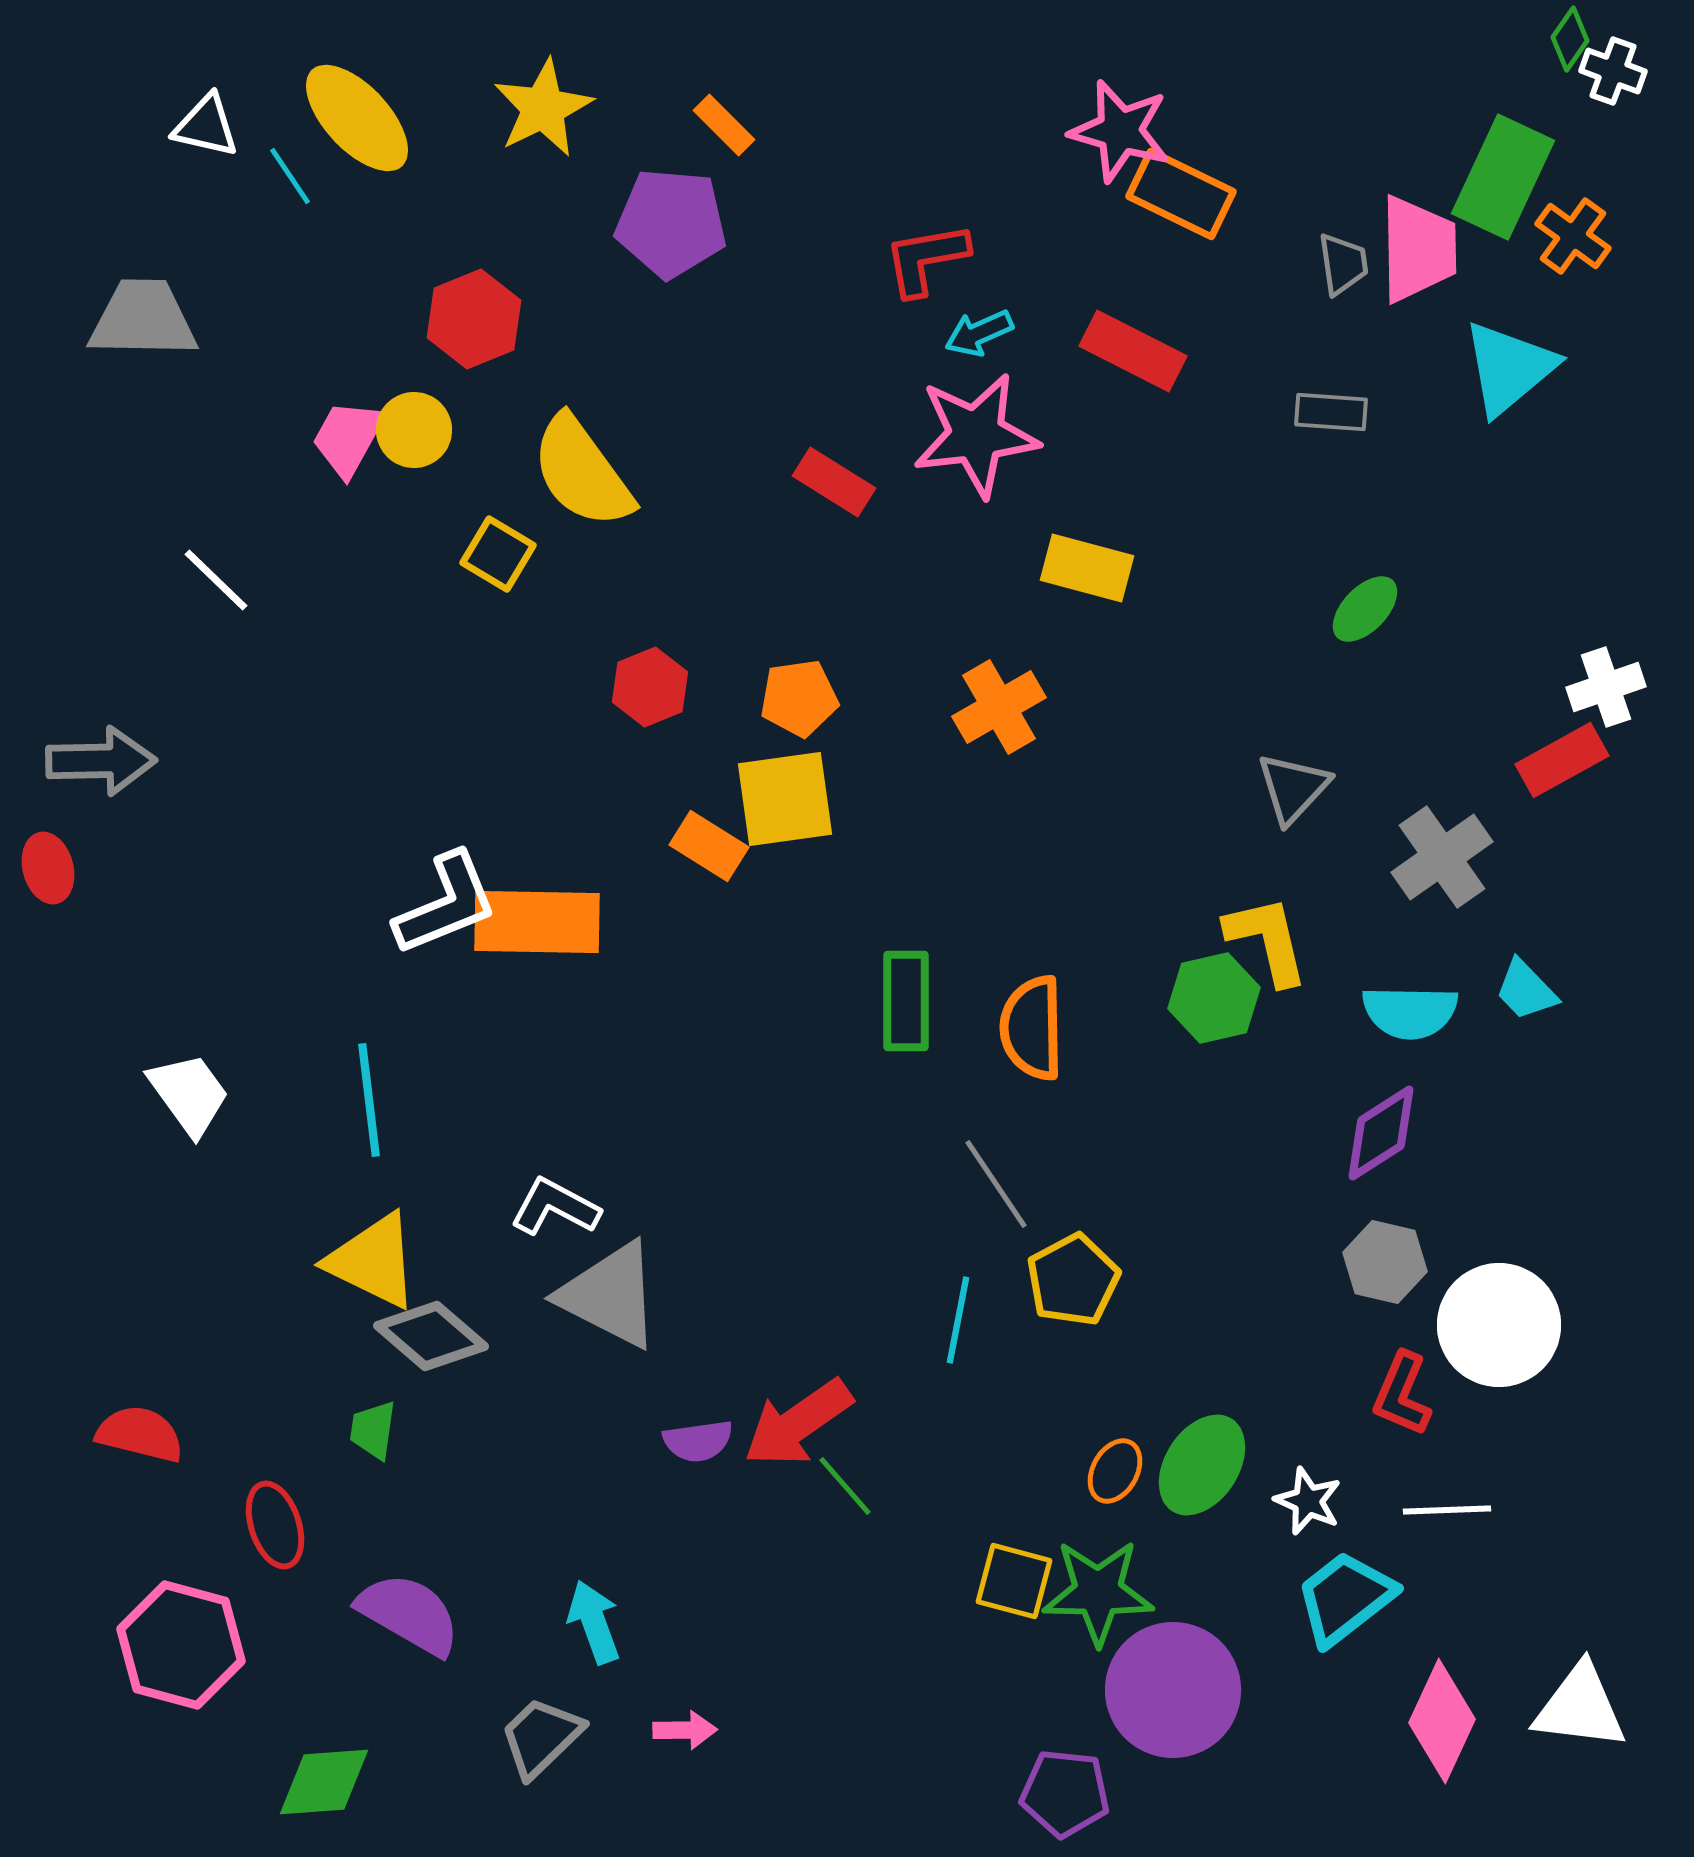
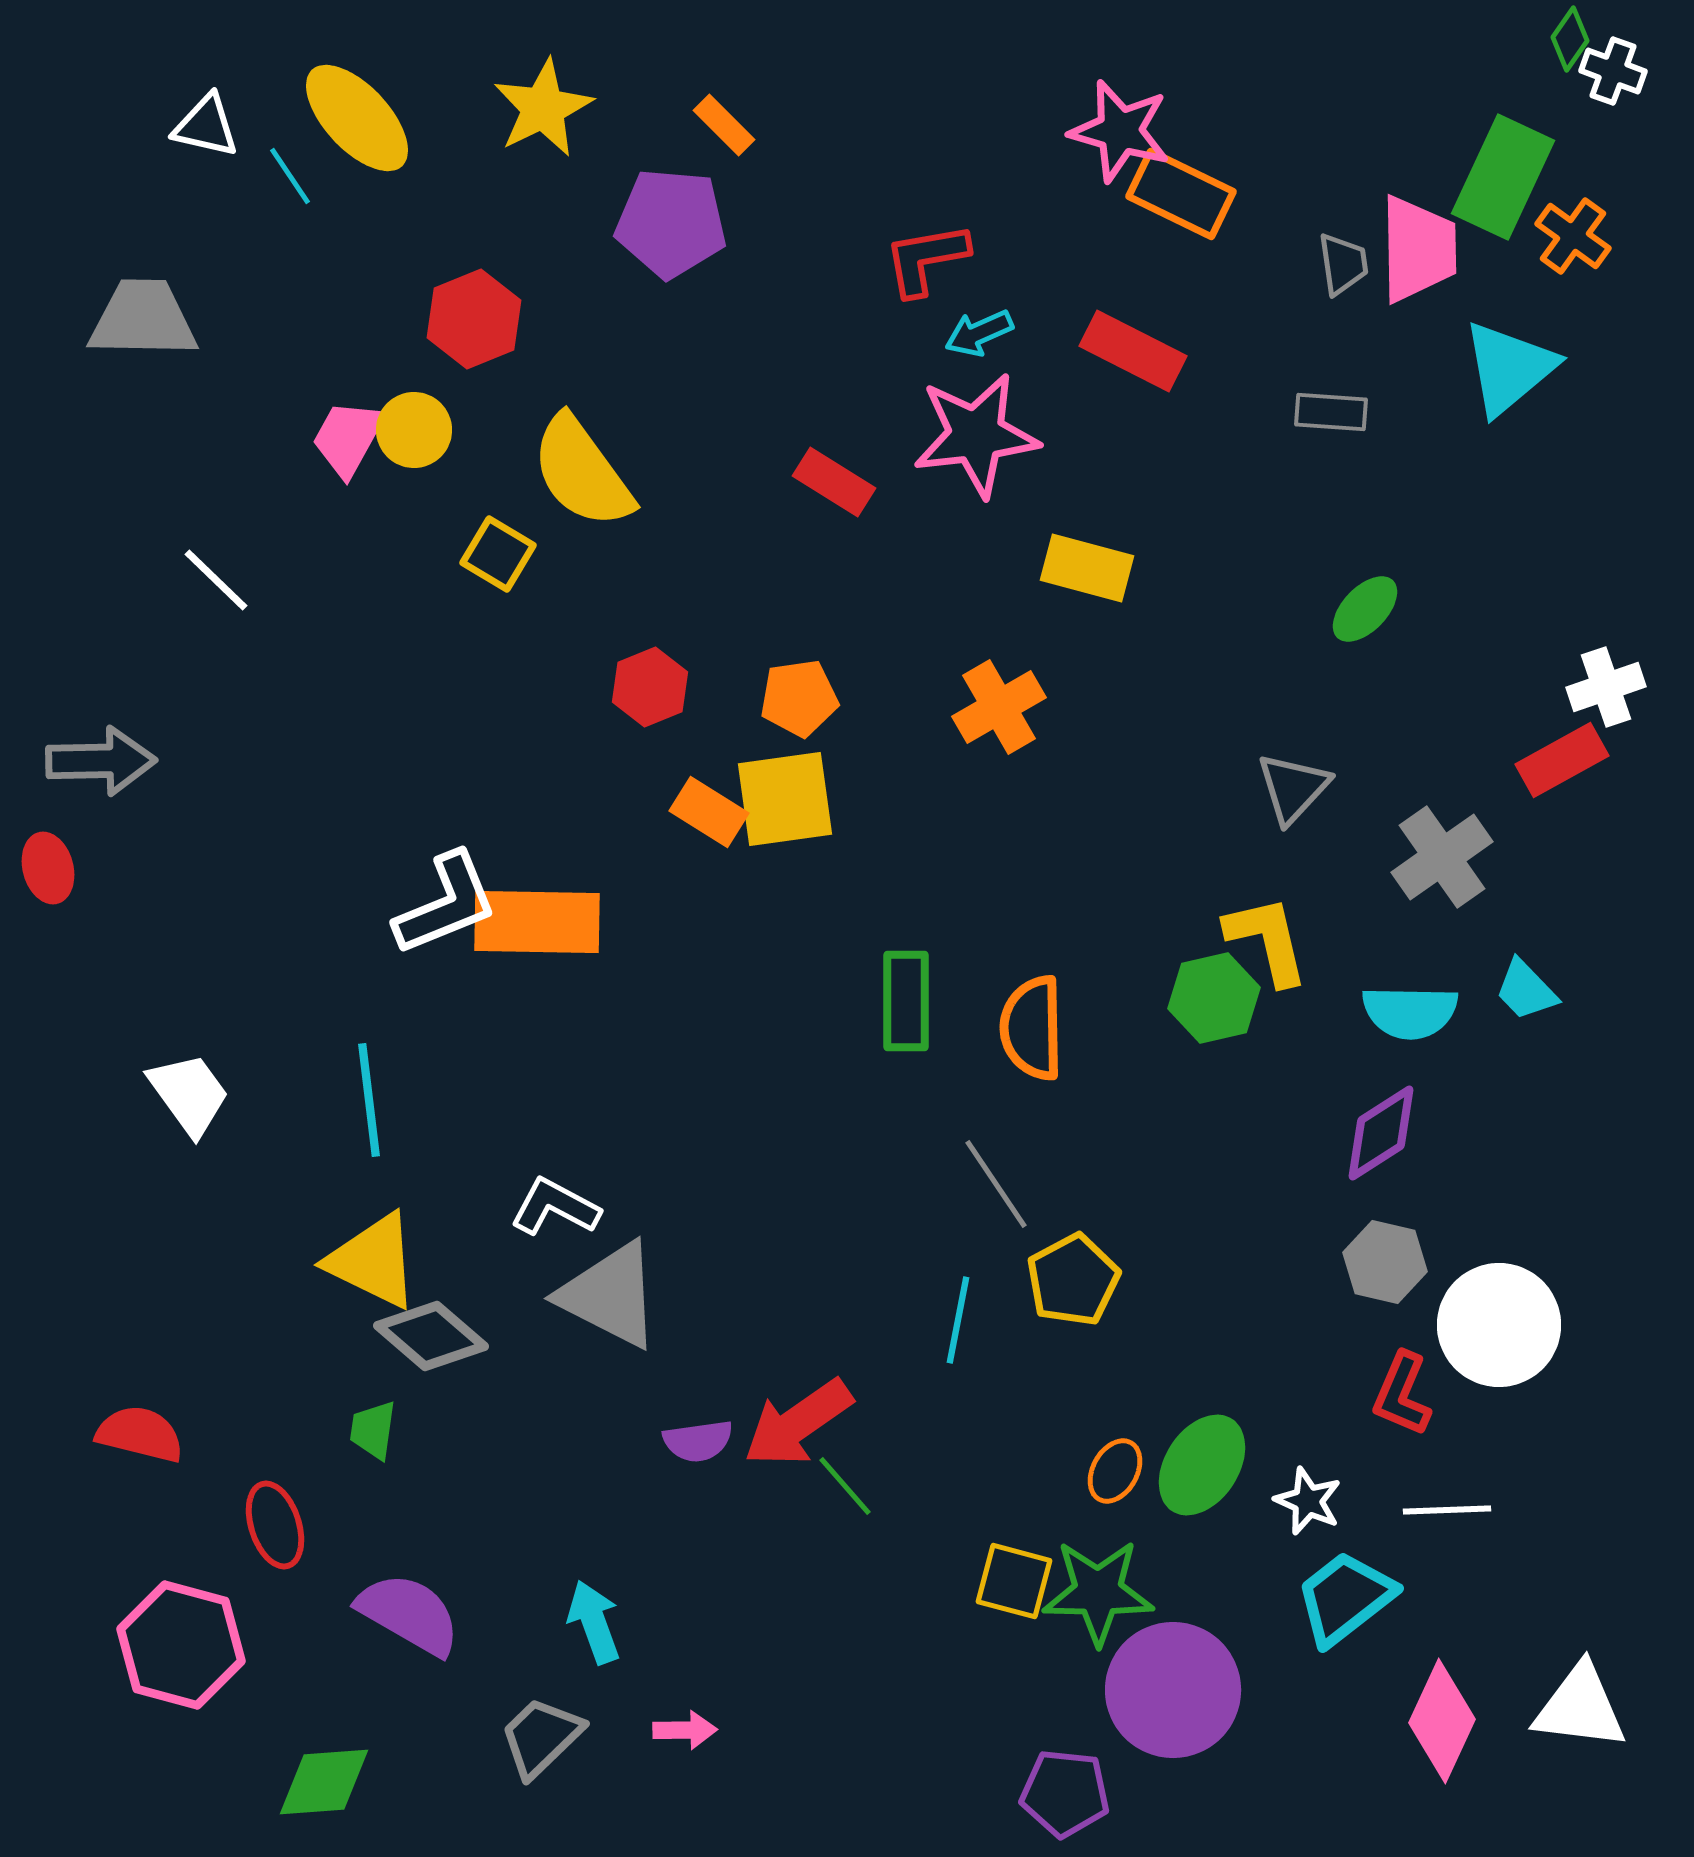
orange rectangle at (709, 846): moved 34 px up
